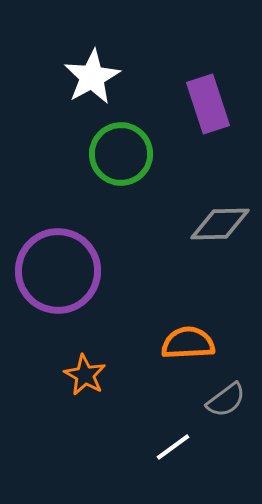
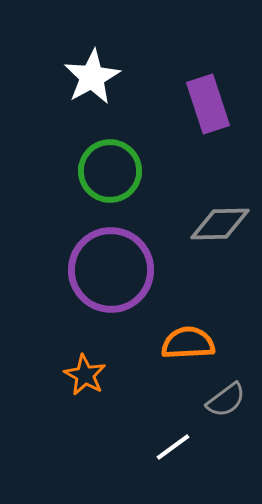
green circle: moved 11 px left, 17 px down
purple circle: moved 53 px right, 1 px up
